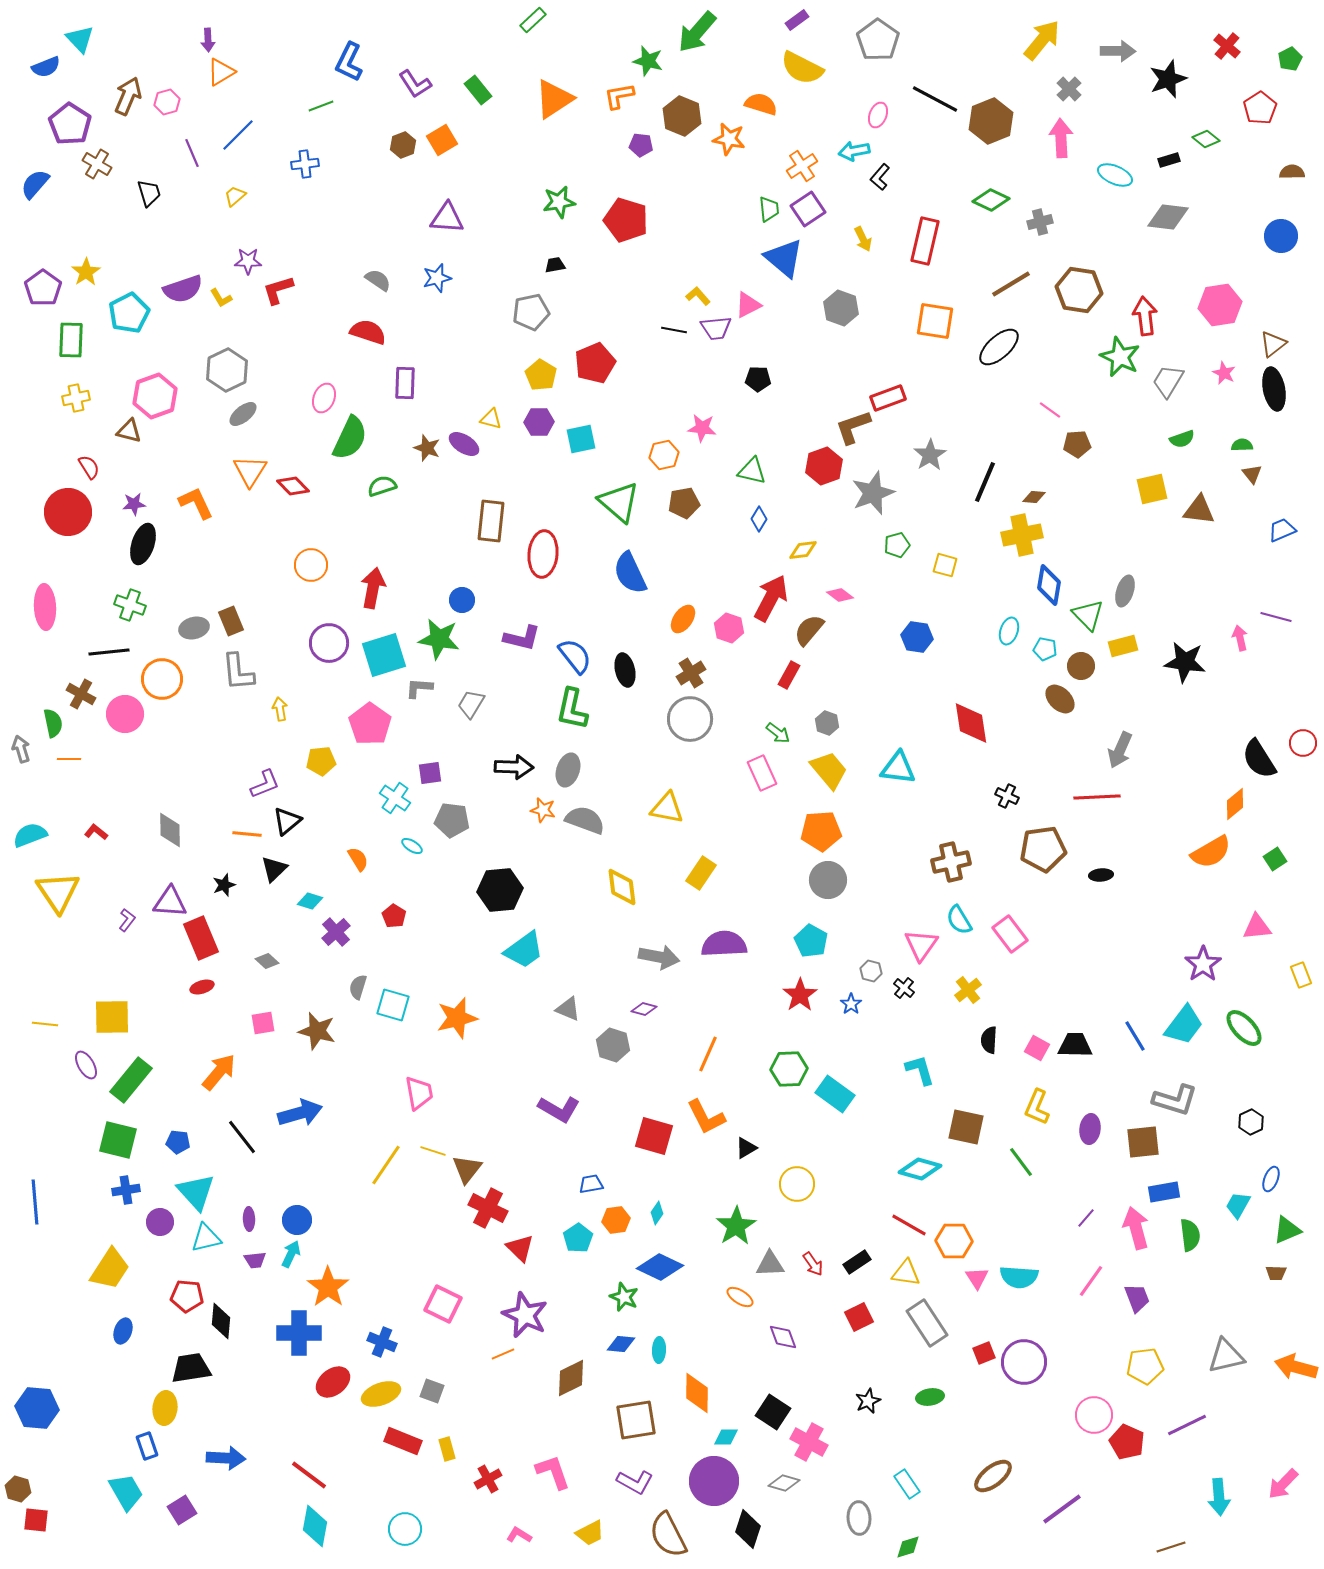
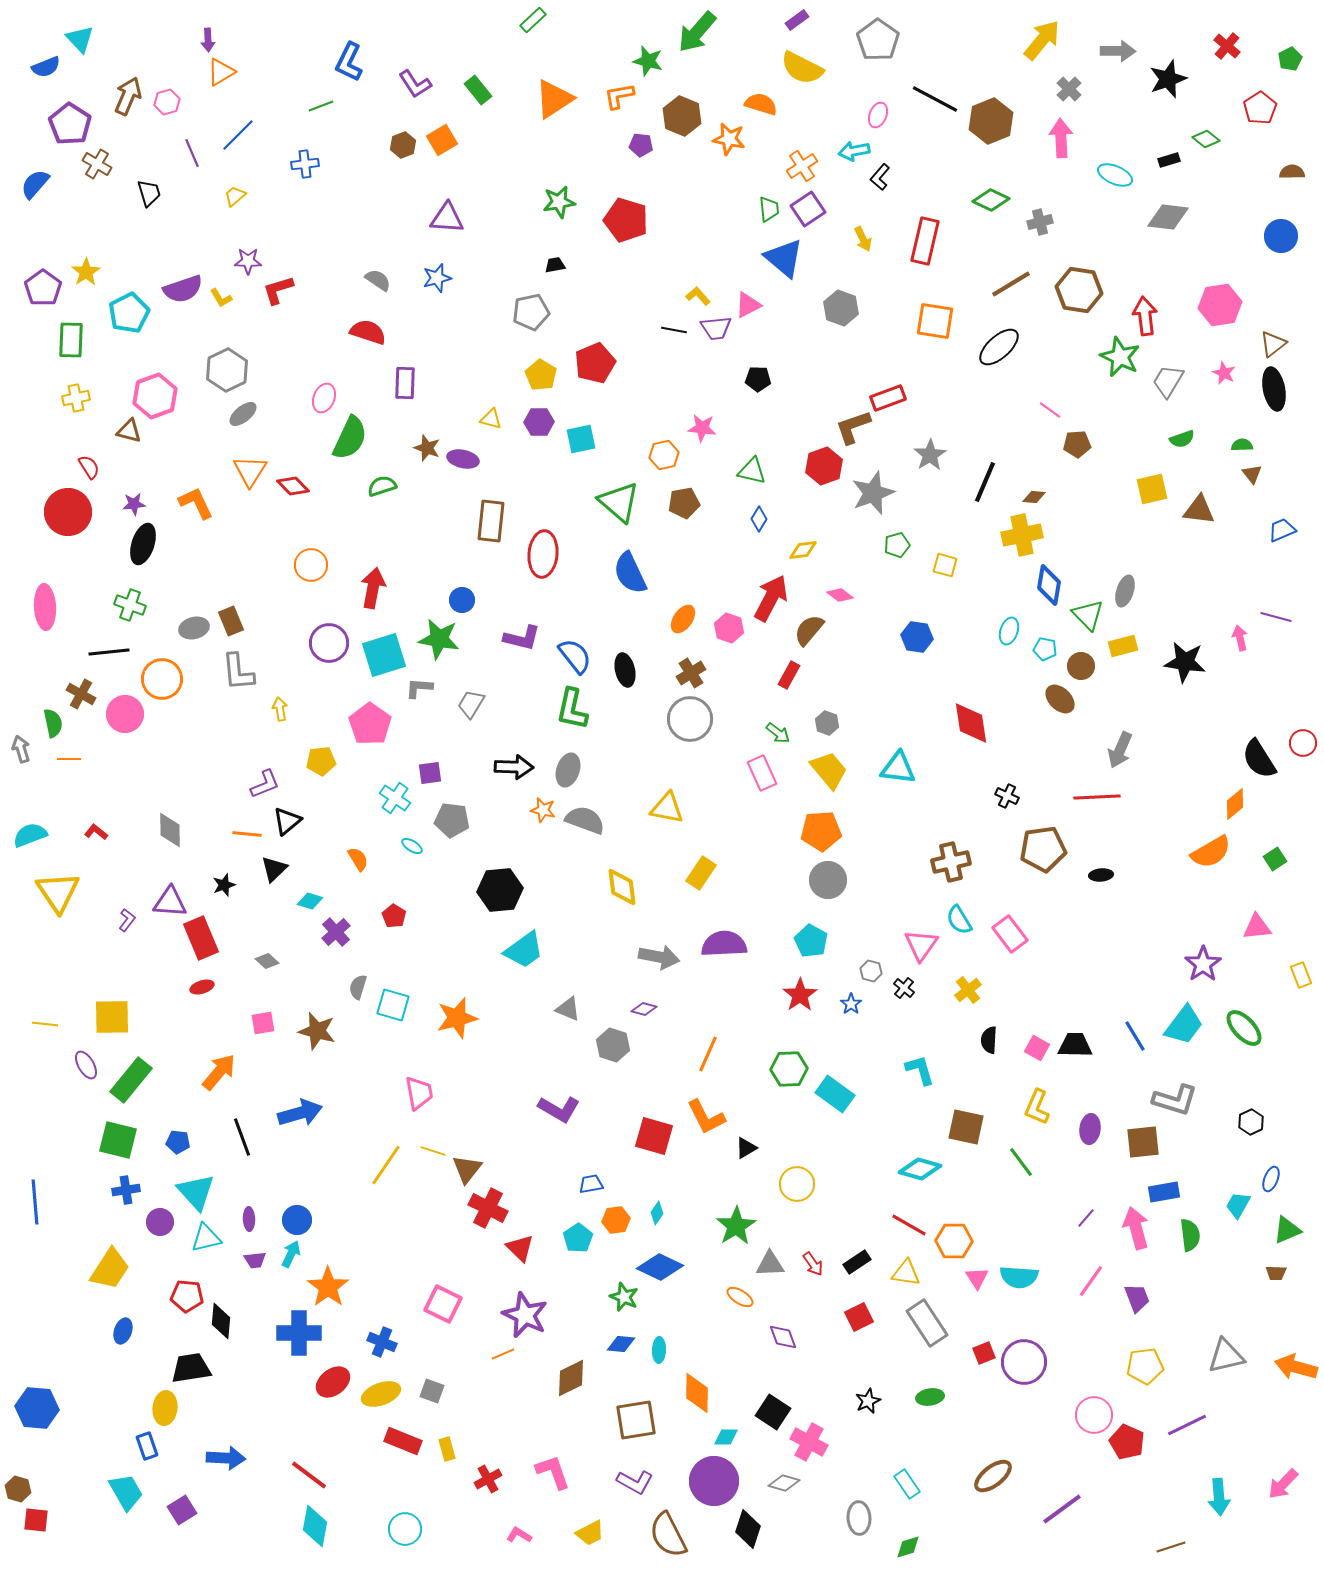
purple ellipse at (464, 444): moved 1 px left, 15 px down; rotated 20 degrees counterclockwise
black line at (242, 1137): rotated 18 degrees clockwise
